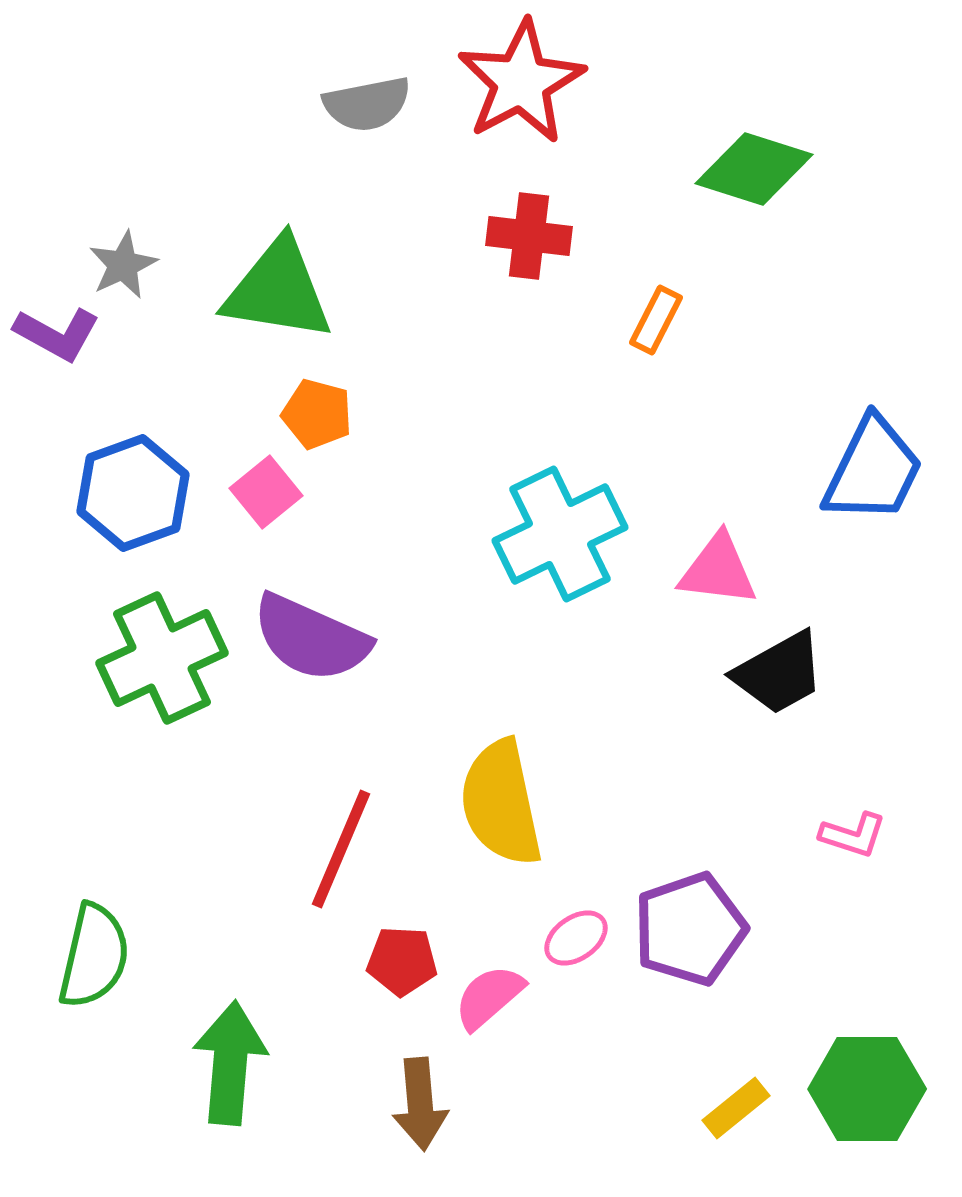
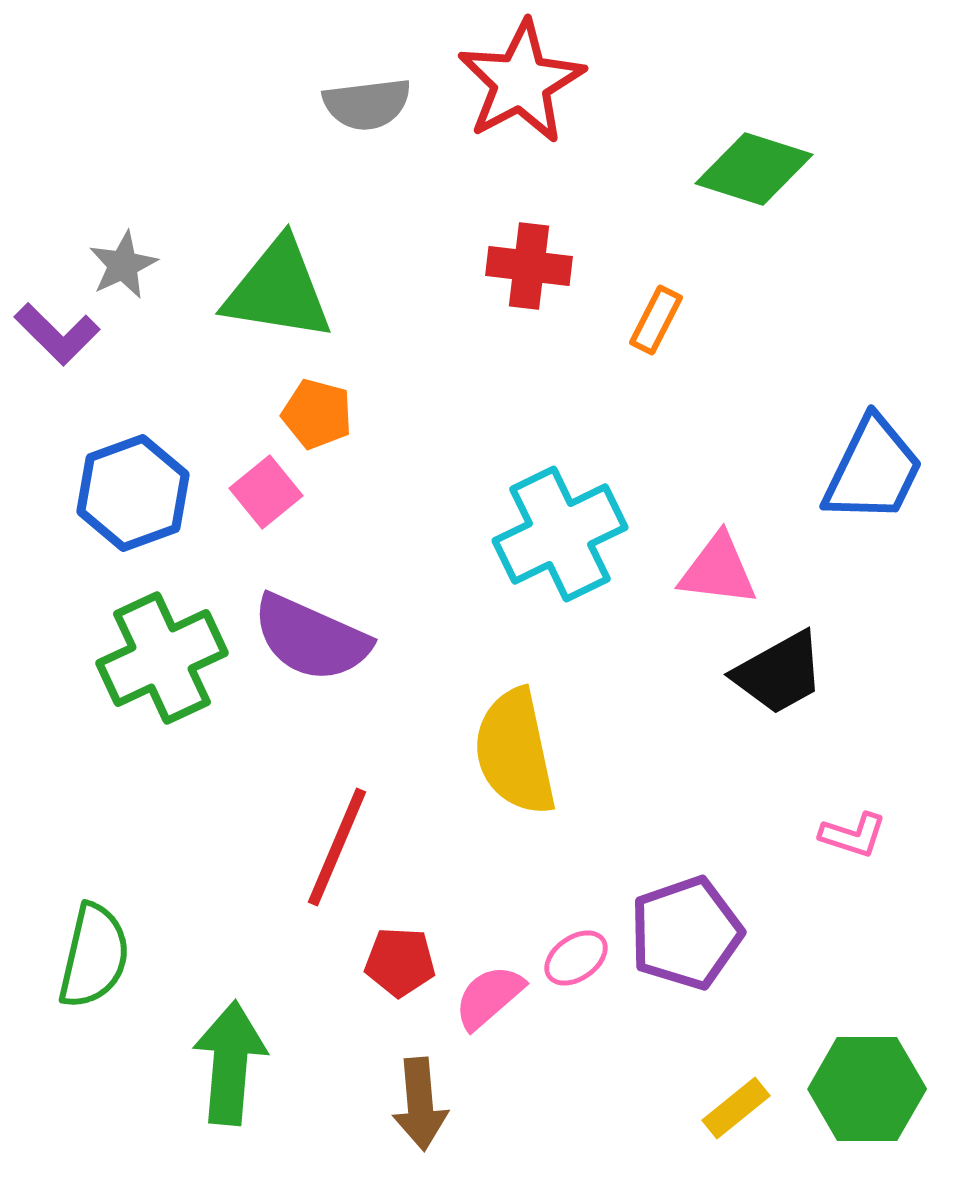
gray semicircle: rotated 4 degrees clockwise
red cross: moved 30 px down
purple L-shape: rotated 16 degrees clockwise
yellow semicircle: moved 14 px right, 51 px up
red line: moved 4 px left, 2 px up
purple pentagon: moved 4 px left, 4 px down
pink ellipse: moved 20 px down
red pentagon: moved 2 px left, 1 px down
